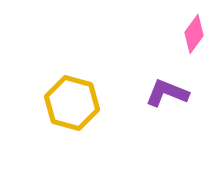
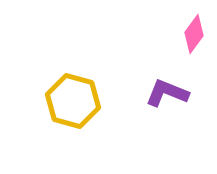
yellow hexagon: moved 1 px right, 2 px up
